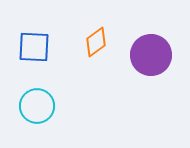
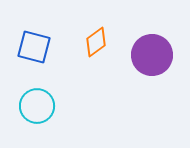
blue square: rotated 12 degrees clockwise
purple circle: moved 1 px right
